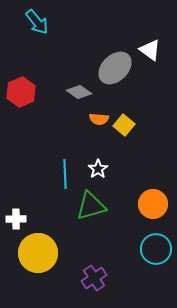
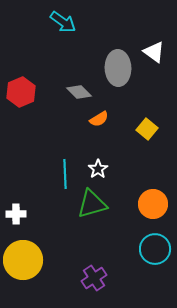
cyan arrow: moved 26 px right; rotated 16 degrees counterclockwise
white triangle: moved 4 px right, 2 px down
gray ellipse: moved 3 px right; rotated 48 degrees counterclockwise
gray diamond: rotated 10 degrees clockwise
orange semicircle: rotated 36 degrees counterclockwise
yellow square: moved 23 px right, 4 px down
green triangle: moved 1 px right, 2 px up
white cross: moved 5 px up
cyan circle: moved 1 px left
yellow circle: moved 15 px left, 7 px down
